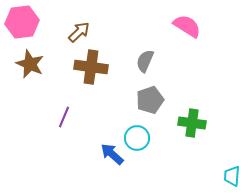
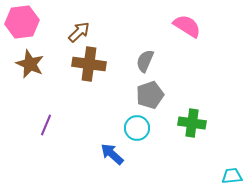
brown cross: moved 2 px left, 3 px up
gray pentagon: moved 5 px up
purple line: moved 18 px left, 8 px down
cyan circle: moved 10 px up
cyan trapezoid: rotated 80 degrees clockwise
